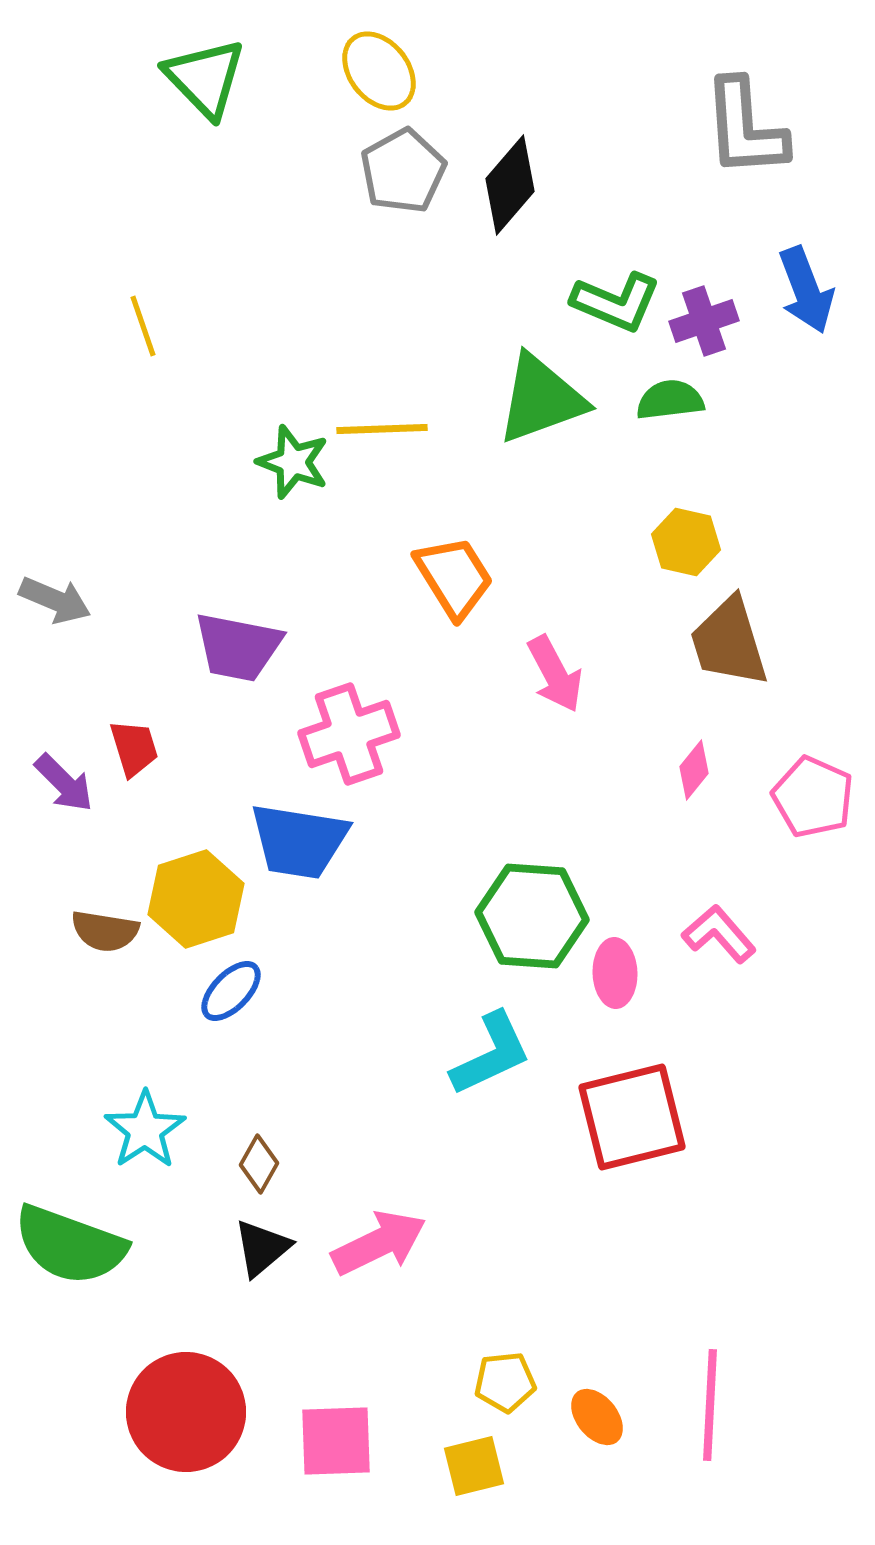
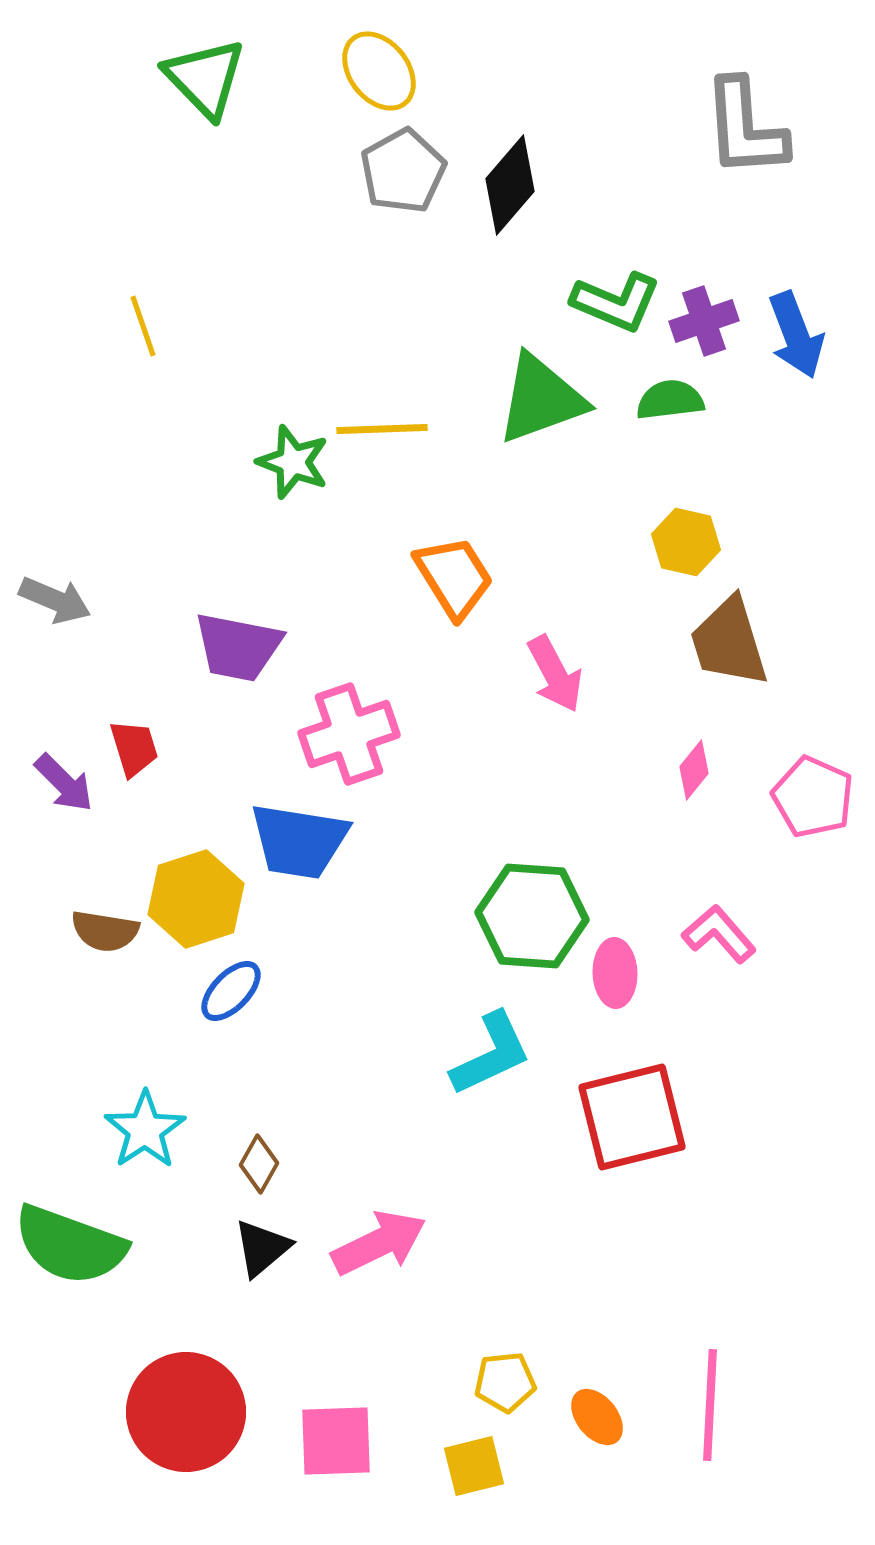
blue arrow at (806, 290): moved 10 px left, 45 px down
